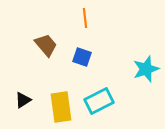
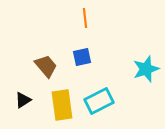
brown trapezoid: moved 21 px down
blue square: rotated 30 degrees counterclockwise
yellow rectangle: moved 1 px right, 2 px up
